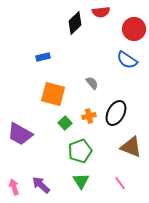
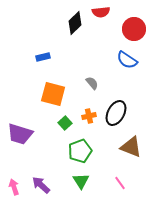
purple trapezoid: rotated 12 degrees counterclockwise
